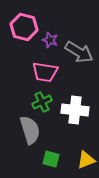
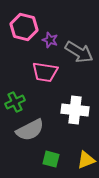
green cross: moved 27 px left
gray semicircle: rotated 80 degrees clockwise
